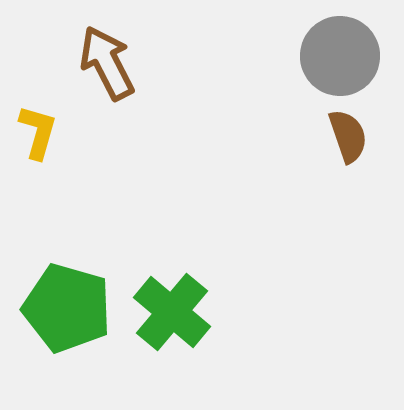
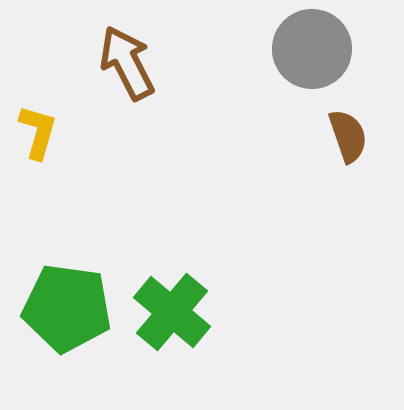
gray circle: moved 28 px left, 7 px up
brown arrow: moved 20 px right
green pentagon: rotated 8 degrees counterclockwise
